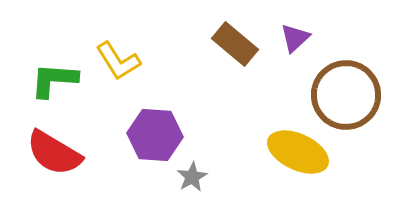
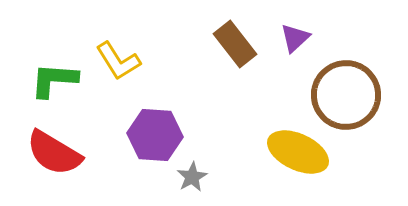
brown rectangle: rotated 12 degrees clockwise
